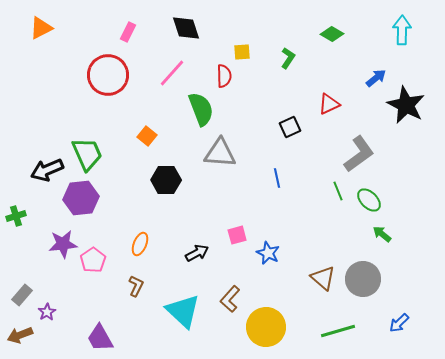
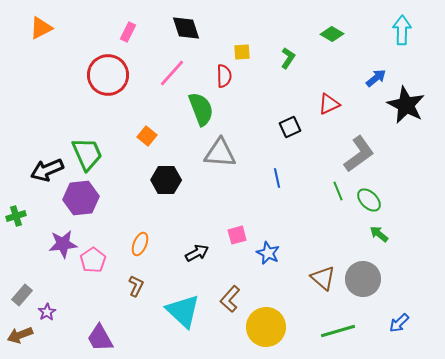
green arrow at (382, 234): moved 3 px left
